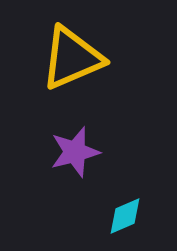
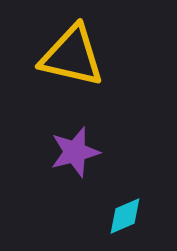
yellow triangle: moved 2 px up; rotated 36 degrees clockwise
